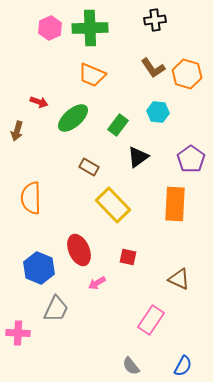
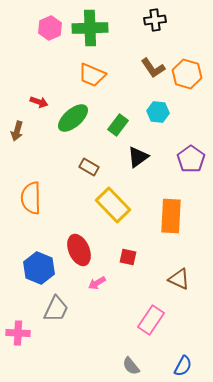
orange rectangle: moved 4 px left, 12 px down
